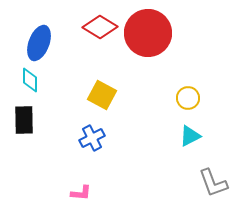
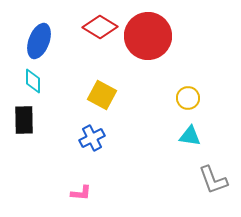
red circle: moved 3 px down
blue ellipse: moved 2 px up
cyan diamond: moved 3 px right, 1 px down
cyan triangle: rotated 35 degrees clockwise
gray L-shape: moved 3 px up
